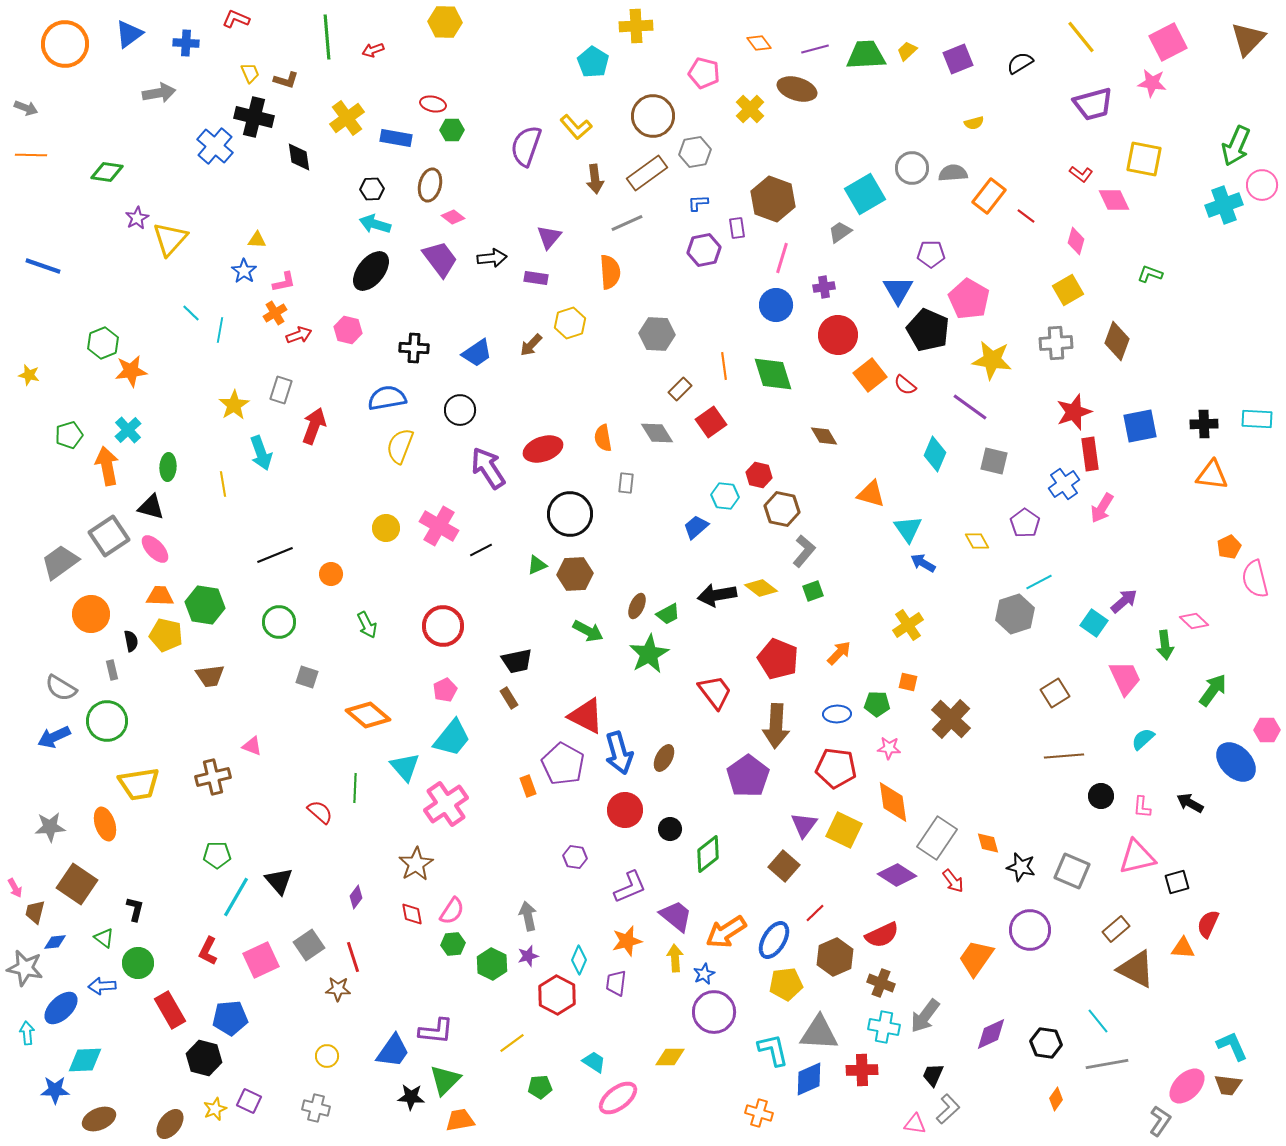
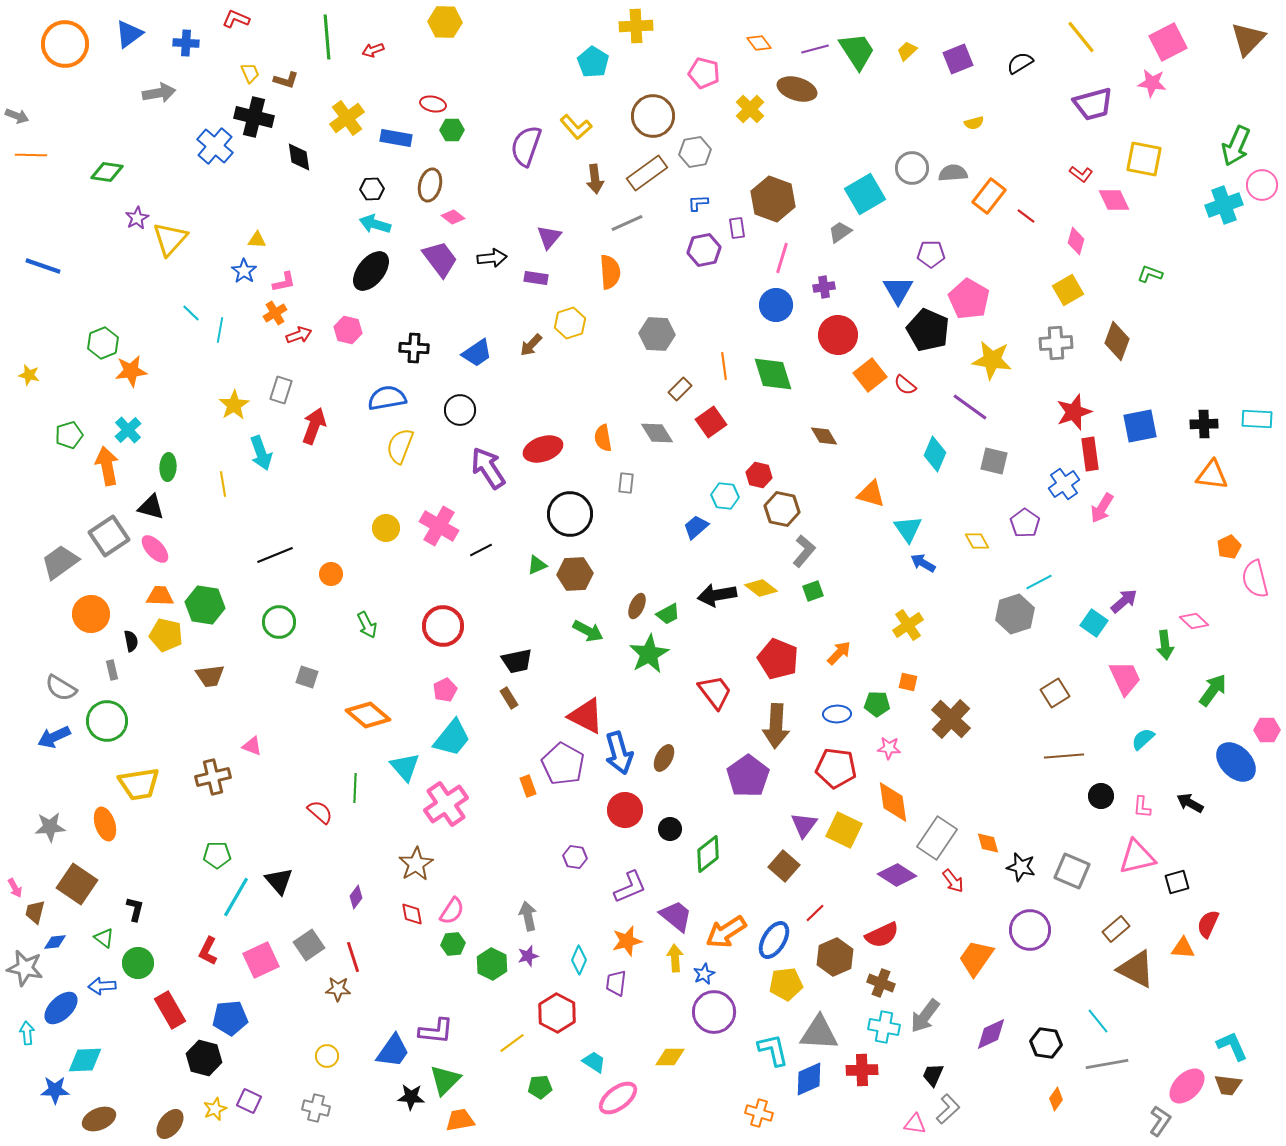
green trapezoid at (866, 55): moved 9 px left, 4 px up; rotated 60 degrees clockwise
gray arrow at (26, 108): moved 9 px left, 8 px down
red hexagon at (557, 995): moved 18 px down
